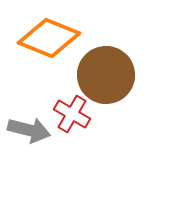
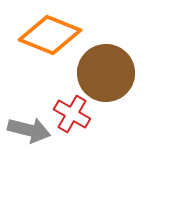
orange diamond: moved 1 px right, 3 px up
brown circle: moved 2 px up
